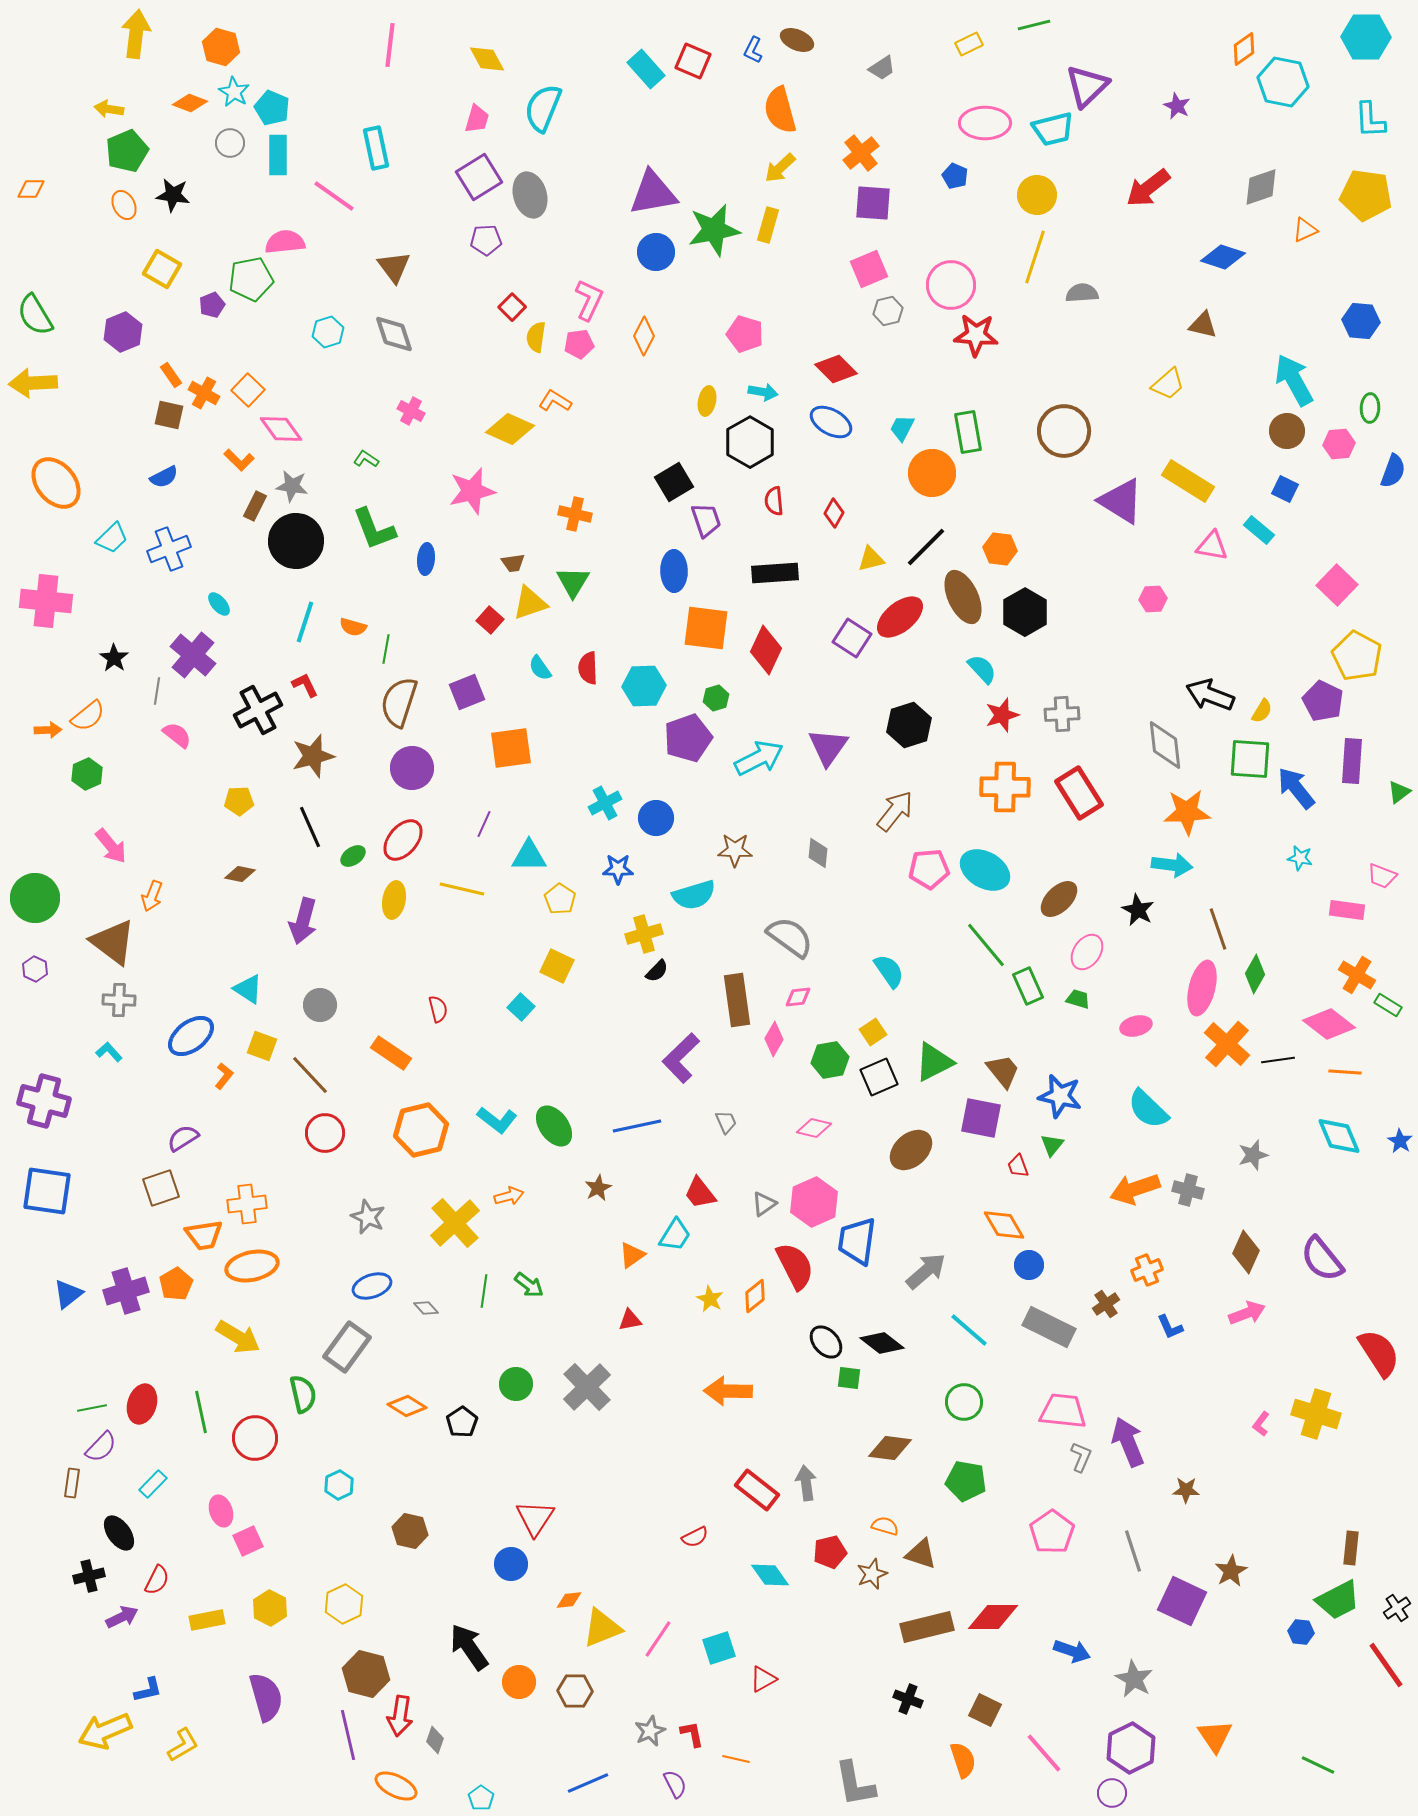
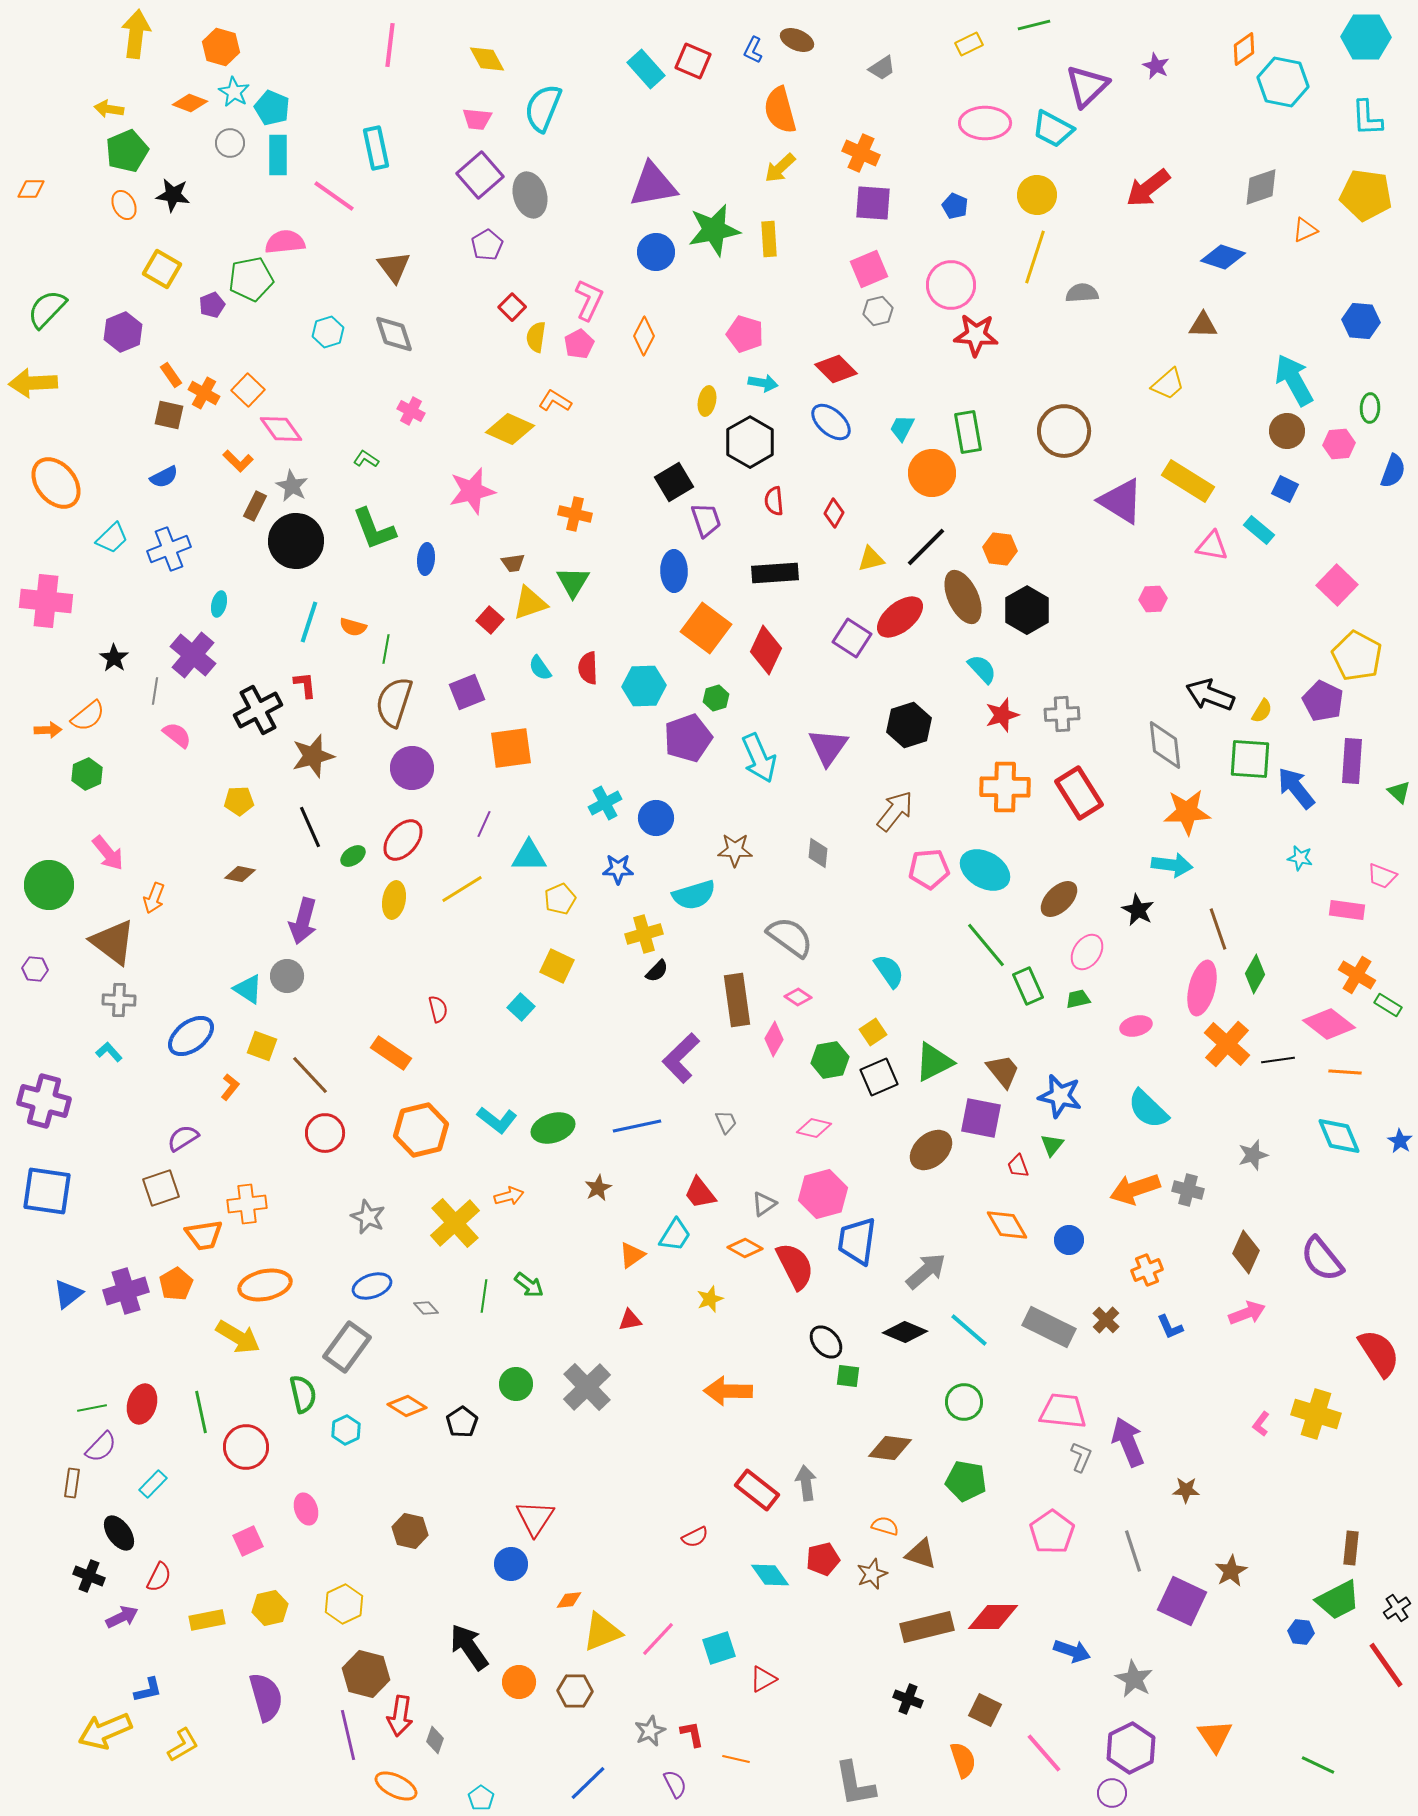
purple star at (1177, 106): moved 21 px left, 40 px up
pink trapezoid at (477, 119): rotated 80 degrees clockwise
cyan L-shape at (1370, 120): moved 3 px left, 2 px up
cyan trapezoid at (1053, 129): rotated 42 degrees clockwise
orange cross at (861, 153): rotated 27 degrees counterclockwise
blue pentagon at (955, 176): moved 30 px down
purple square at (479, 177): moved 1 px right, 2 px up; rotated 9 degrees counterclockwise
purple triangle at (653, 193): moved 8 px up
yellow rectangle at (768, 225): moved 1 px right, 14 px down; rotated 20 degrees counterclockwise
purple pentagon at (486, 240): moved 1 px right, 5 px down; rotated 28 degrees counterclockwise
gray hexagon at (888, 311): moved 10 px left
green semicircle at (35, 315): moved 12 px right, 6 px up; rotated 75 degrees clockwise
brown triangle at (1203, 325): rotated 12 degrees counterclockwise
pink pentagon at (579, 344): rotated 20 degrees counterclockwise
cyan arrow at (763, 392): moved 9 px up
blue ellipse at (831, 422): rotated 12 degrees clockwise
orange L-shape at (239, 460): moved 1 px left, 1 px down
gray star at (292, 486): rotated 20 degrees clockwise
cyan ellipse at (219, 604): rotated 55 degrees clockwise
black hexagon at (1025, 612): moved 2 px right, 2 px up
cyan line at (305, 622): moved 4 px right
orange square at (706, 628): rotated 30 degrees clockwise
red L-shape at (305, 685): rotated 20 degrees clockwise
gray line at (157, 691): moved 2 px left
brown semicircle at (399, 702): moved 5 px left
cyan arrow at (759, 758): rotated 93 degrees clockwise
green triangle at (1399, 792): rotated 40 degrees counterclockwise
pink arrow at (111, 846): moved 3 px left, 7 px down
yellow line at (462, 889): rotated 45 degrees counterclockwise
orange arrow at (152, 896): moved 2 px right, 2 px down
green circle at (35, 898): moved 14 px right, 13 px up
yellow pentagon at (560, 899): rotated 16 degrees clockwise
purple hexagon at (35, 969): rotated 20 degrees counterclockwise
pink diamond at (798, 997): rotated 40 degrees clockwise
green trapezoid at (1078, 999): rotated 30 degrees counterclockwise
gray circle at (320, 1005): moved 33 px left, 29 px up
orange L-shape at (224, 1076): moved 6 px right, 11 px down
green ellipse at (554, 1126): moved 1 px left, 2 px down; rotated 72 degrees counterclockwise
brown ellipse at (911, 1150): moved 20 px right
pink hexagon at (814, 1202): moved 9 px right, 8 px up; rotated 9 degrees clockwise
orange diamond at (1004, 1225): moved 3 px right
blue circle at (1029, 1265): moved 40 px right, 25 px up
orange ellipse at (252, 1266): moved 13 px right, 19 px down
green line at (484, 1291): moved 5 px down
orange diamond at (755, 1296): moved 10 px left, 48 px up; rotated 68 degrees clockwise
yellow star at (710, 1299): rotated 24 degrees clockwise
brown cross at (1106, 1304): moved 16 px down; rotated 12 degrees counterclockwise
black diamond at (882, 1343): moved 23 px right, 11 px up; rotated 15 degrees counterclockwise
green square at (849, 1378): moved 1 px left, 2 px up
red circle at (255, 1438): moved 9 px left, 9 px down
cyan hexagon at (339, 1485): moved 7 px right, 55 px up
pink ellipse at (221, 1511): moved 85 px right, 2 px up
red pentagon at (830, 1552): moved 7 px left, 7 px down
black cross at (89, 1576): rotated 36 degrees clockwise
red semicircle at (157, 1580): moved 2 px right, 3 px up
yellow hexagon at (270, 1608): rotated 20 degrees clockwise
yellow triangle at (602, 1628): moved 4 px down
pink line at (658, 1639): rotated 9 degrees clockwise
blue line at (588, 1783): rotated 21 degrees counterclockwise
